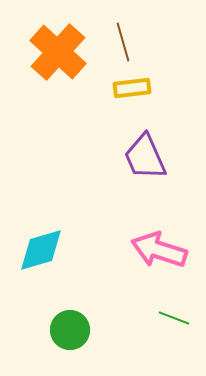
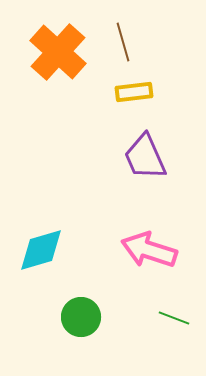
yellow rectangle: moved 2 px right, 4 px down
pink arrow: moved 10 px left
green circle: moved 11 px right, 13 px up
